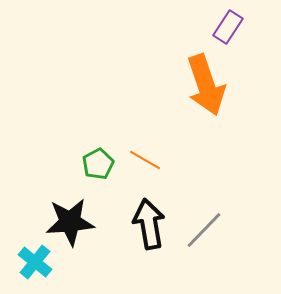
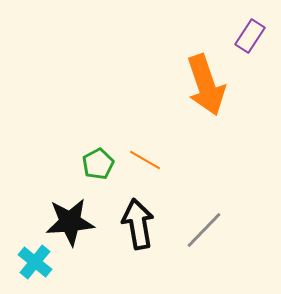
purple rectangle: moved 22 px right, 9 px down
black arrow: moved 11 px left
